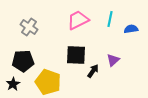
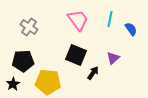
pink trapezoid: rotated 80 degrees clockwise
blue semicircle: rotated 64 degrees clockwise
black square: rotated 20 degrees clockwise
purple triangle: moved 2 px up
black arrow: moved 2 px down
yellow pentagon: rotated 15 degrees counterclockwise
